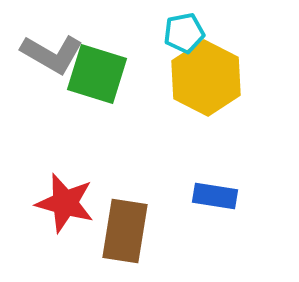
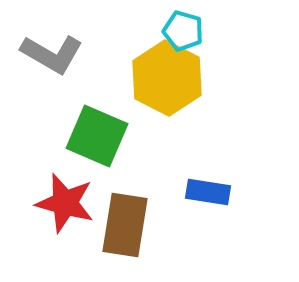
cyan pentagon: moved 1 px left, 2 px up; rotated 27 degrees clockwise
green square: moved 62 px down; rotated 6 degrees clockwise
yellow hexagon: moved 39 px left
blue rectangle: moved 7 px left, 4 px up
brown rectangle: moved 6 px up
